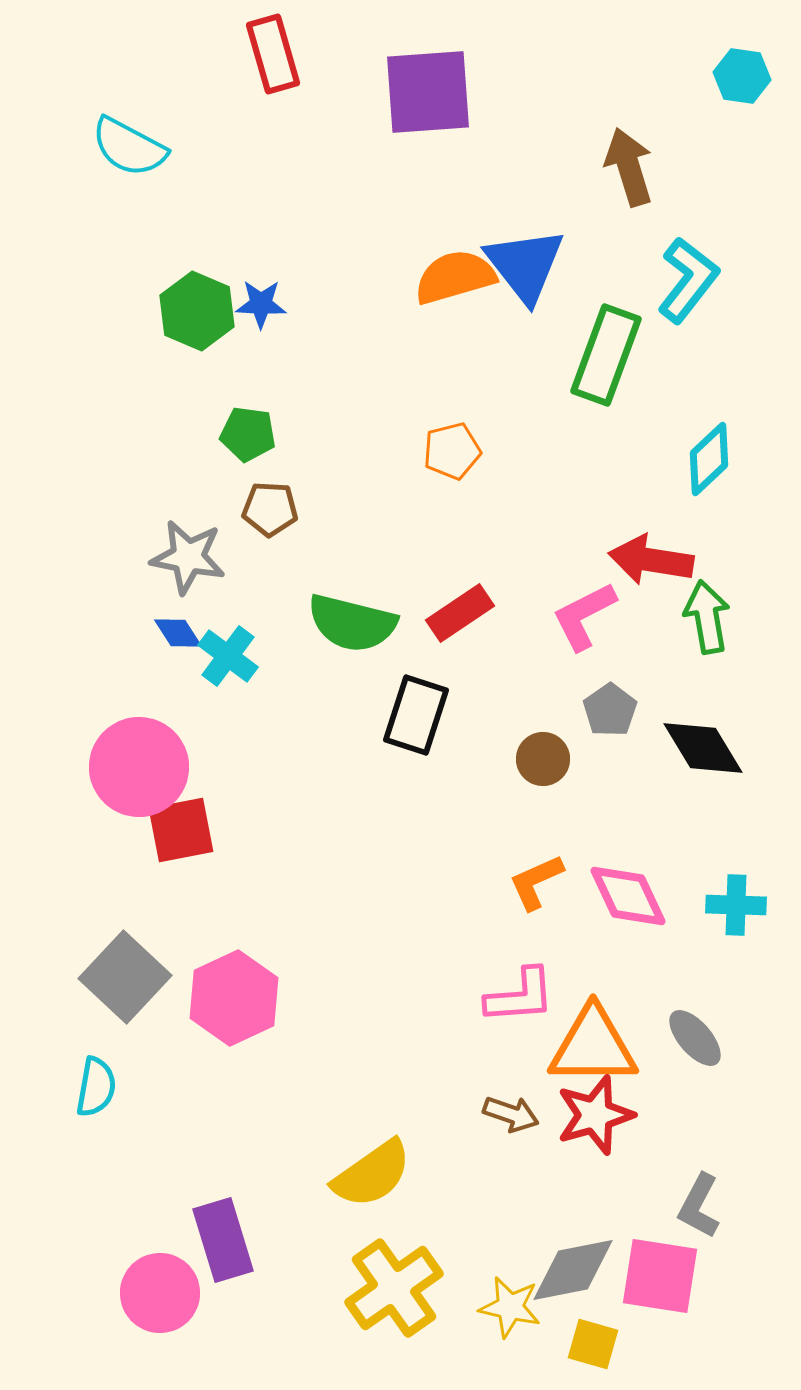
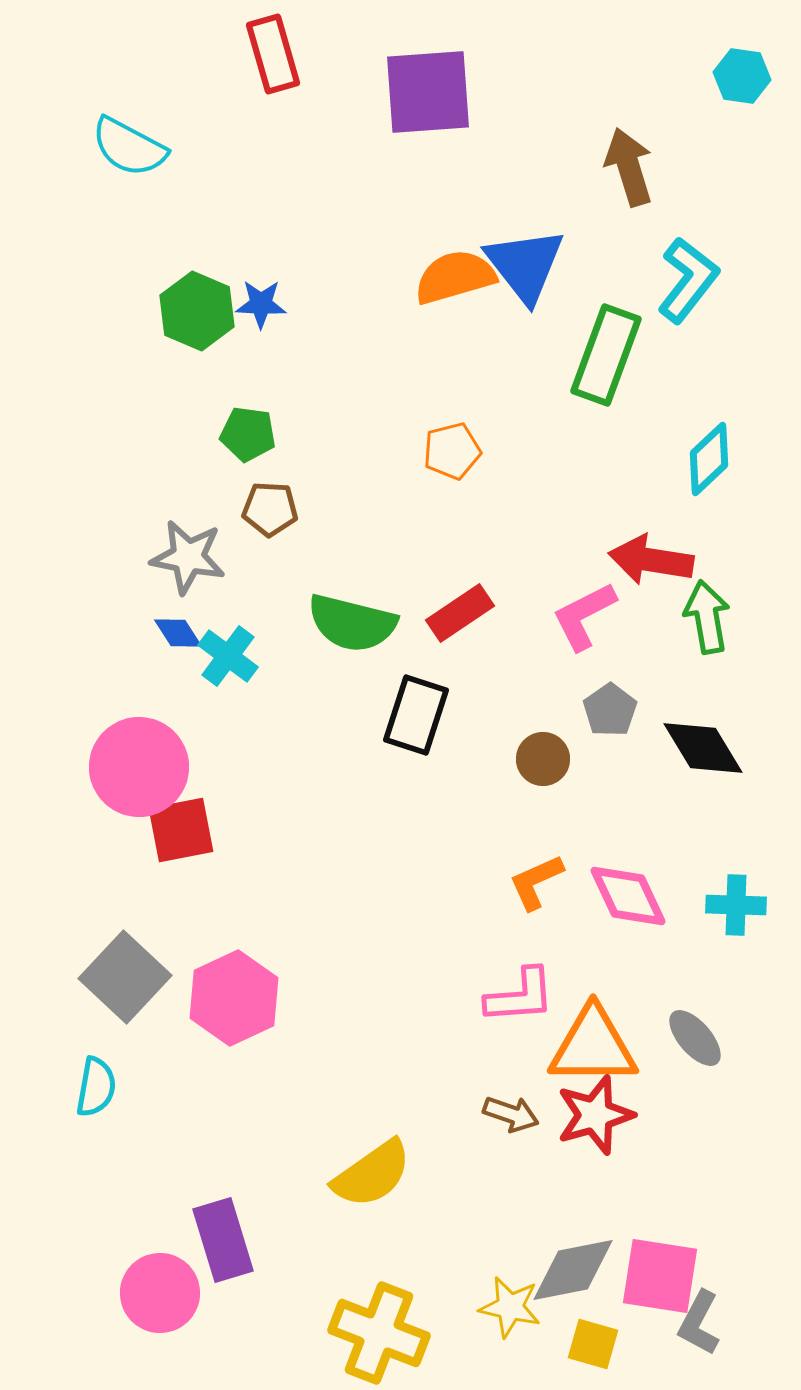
gray L-shape at (699, 1206): moved 117 px down
yellow cross at (394, 1288): moved 15 px left, 45 px down; rotated 34 degrees counterclockwise
